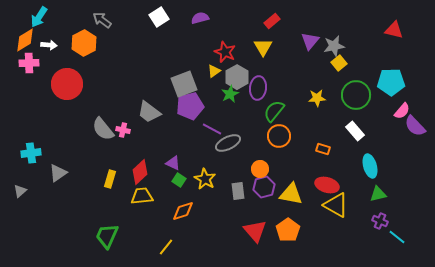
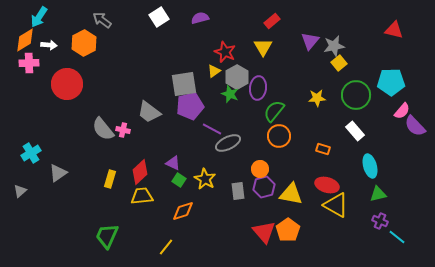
gray square at (184, 84): rotated 12 degrees clockwise
green star at (230, 94): rotated 24 degrees counterclockwise
cyan cross at (31, 153): rotated 24 degrees counterclockwise
red triangle at (255, 231): moved 9 px right, 1 px down
